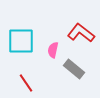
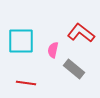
red line: rotated 48 degrees counterclockwise
